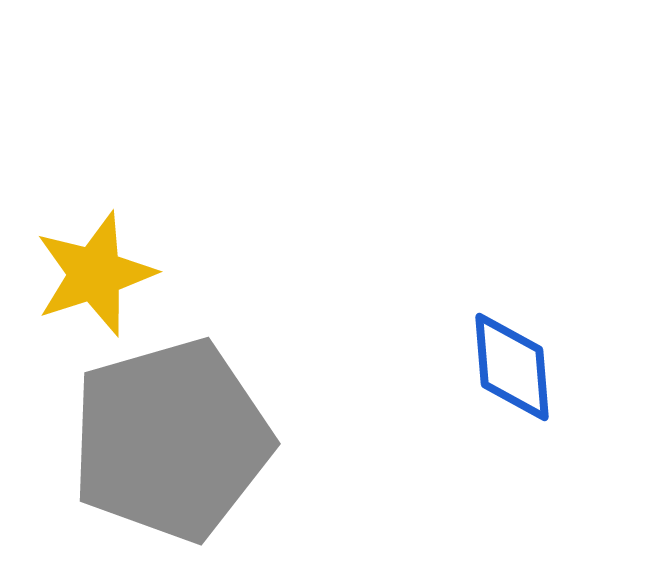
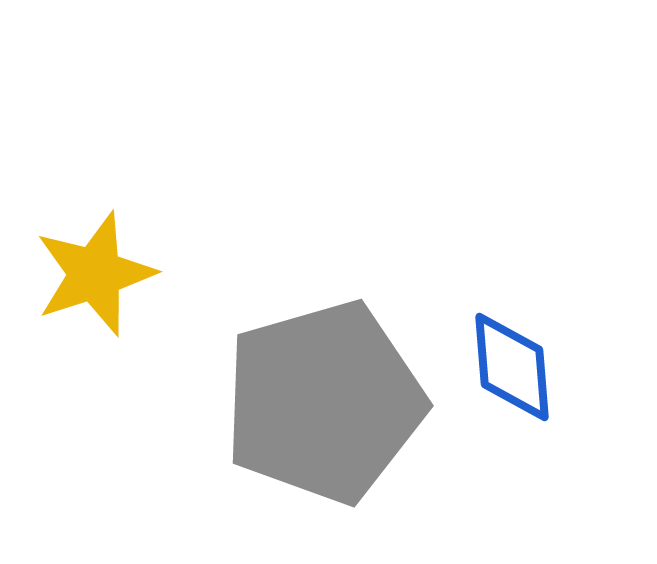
gray pentagon: moved 153 px right, 38 px up
